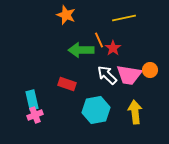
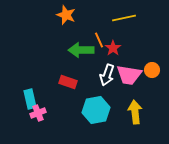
orange circle: moved 2 px right
white arrow: rotated 115 degrees counterclockwise
red rectangle: moved 1 px right, 2 px up
cyan rectangle: moved 2 px left, 1 px up
pink cross: moved 3 px right, 2 px up
